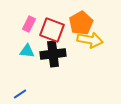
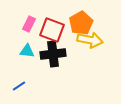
blue line: moved 1 px left, 8 px up
